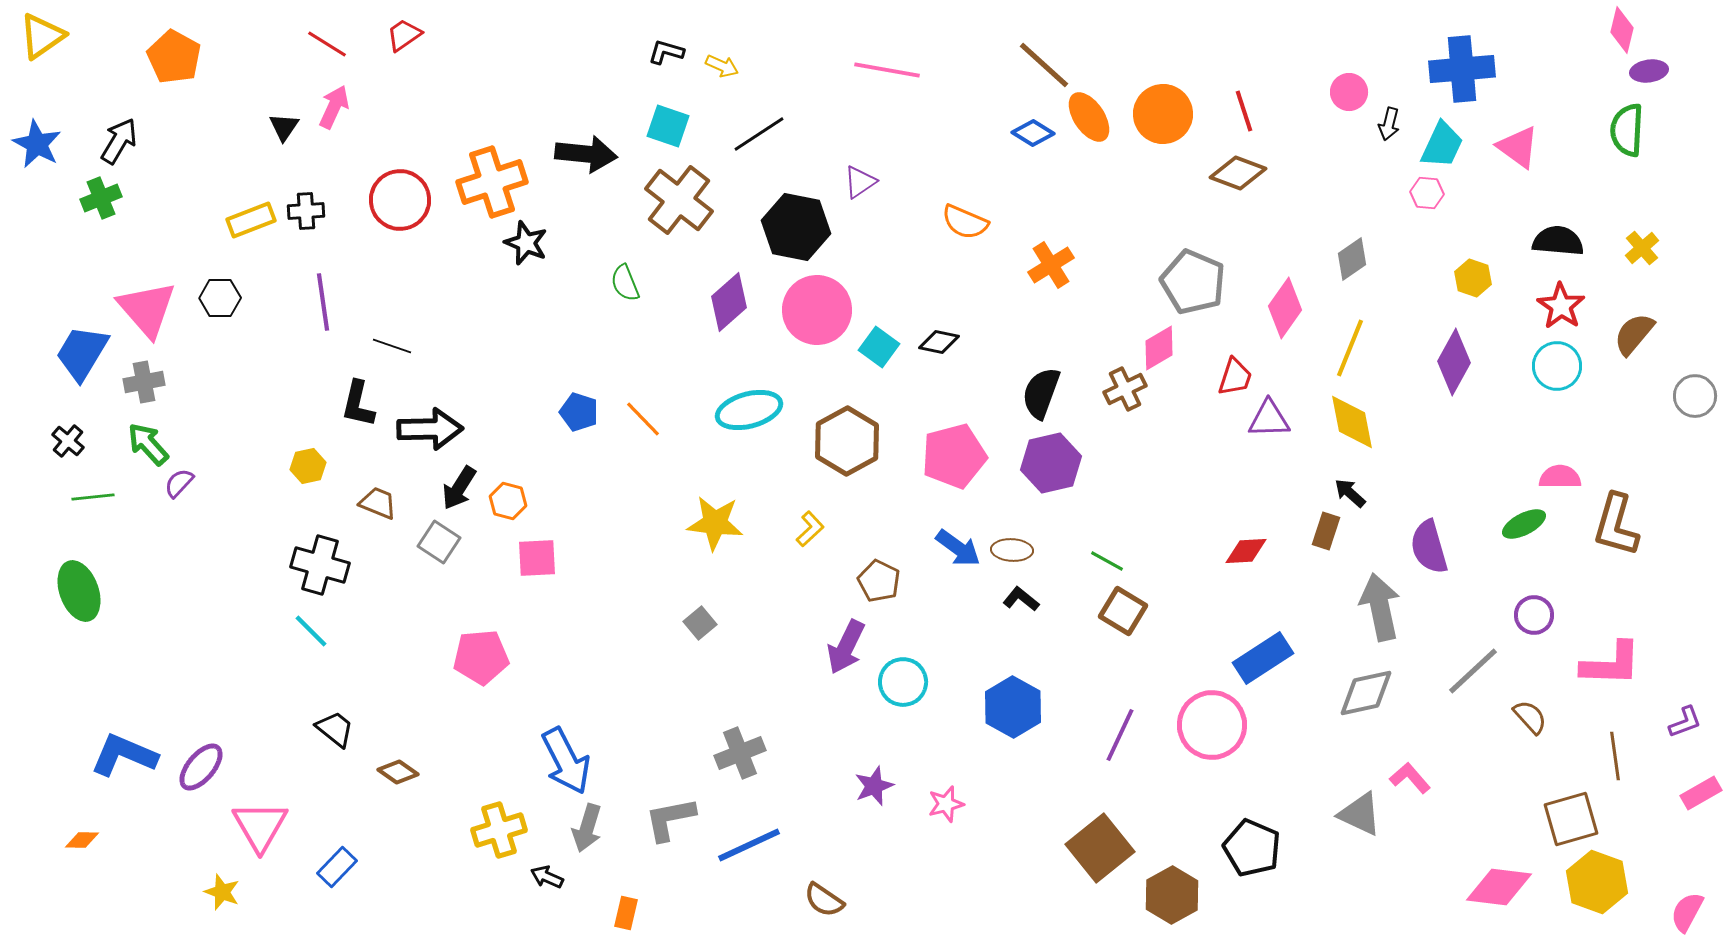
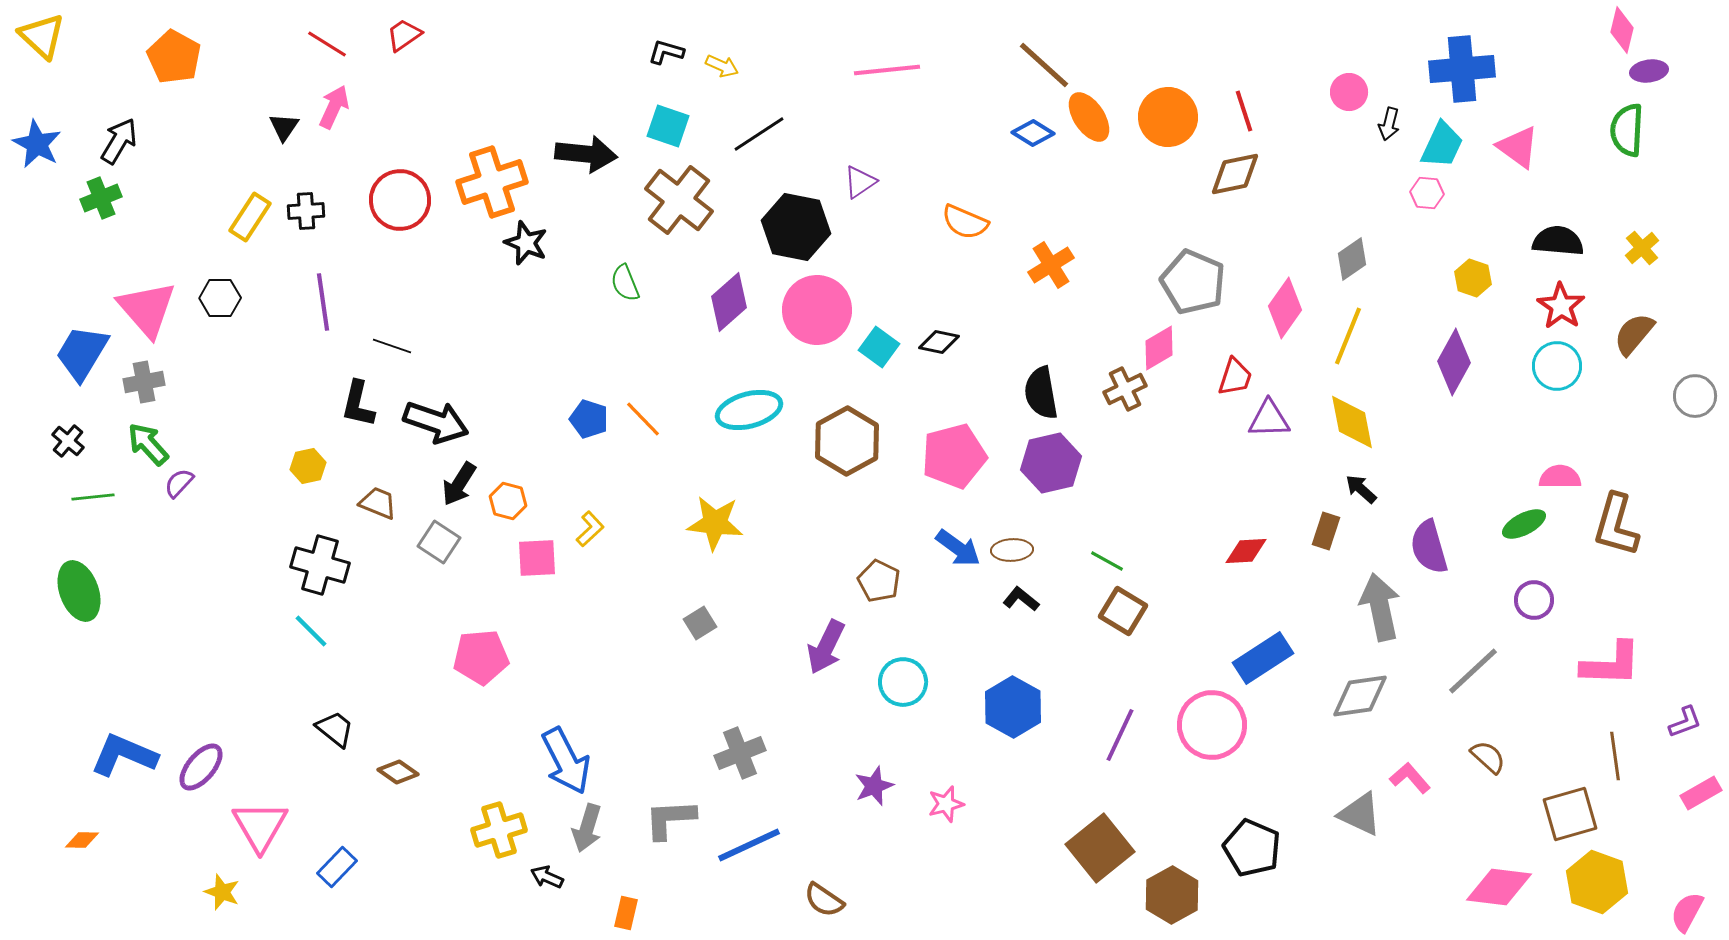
yellow triangle at (42, 36): rotated 42 degrees counterclockwise
pink line at (887, 70): rotated 16 degrees counterclockwise
orange circle at (1163, 114): moved 5 px right, 3 px down
brown diamond at (1238, 173): moved 3 px left, 1 px down; rotated 32 degrees counterclockwise
yellow rectangle at (251, 220): moved 1 px left, 3 px up; rotated 36 degrees counterclockwise
yellow line at (1350, 348): moved 2 px left, 12 px up
black semicircle at (1041, 393): rotated 30 degrees counterclockwise
blue pentagon at (579, 412): moved 10 px right, 7 px down
black arrow at (430, 429): moved 6 px right, 7 px up; rotated 20 degrees clockwise
black arrow at (459, 488): moved 4 px up
black arrow at (1350, 493): moved 11 px right, 4 px up
yellow L-shape at (810, 529): moved 220 px left
brown ellipse at (1012, 550): rotated 6 degrees counterclockwise
purple circle at (1534, 615): moved 15 px up
gray square at (700, 623): rotated 8 degrees clockwise
purple arrow at (846, 647): moved 20 px left
gray diamond at (1366, 693): moved 6 px left, 3 px down; rotated 4 degrees clockwise
brown semicircle at (1530, 717): moved 42 px left, 40 px down; rotated 6 degrees counterclockwise
gray L-shape at (670, 819): rotated 8 degrees clockwise
brown square at (1571, 819): moved 1 px left, 5 px up
